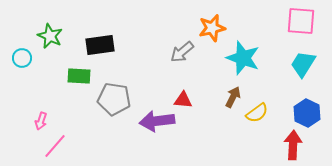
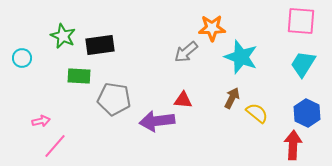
orange star: rotated 12 degrees clockwise
green star: moved 13 px right
gray arrow: moved 4 px right
cyan star: moved 2 px left, 1 px up
brown arrow: moved 1 px left, 1 px down
yellow semicircle: rotated 105 degrees counterclockwise
pink arrow: rotated 120 degrees counterclockwise
